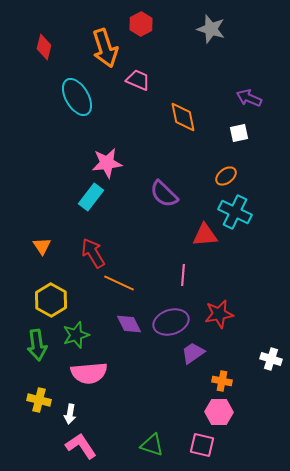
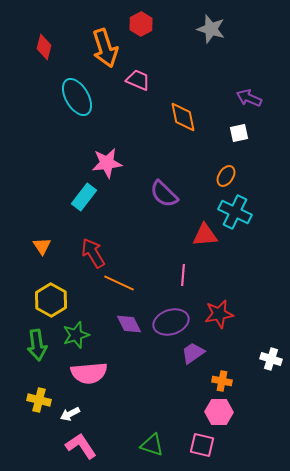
orange ellipse: rotated 20 degrees counterclockwise
cyan rectangle: moved 7 px left
white arrow: rotated 54 degrees clockwise
